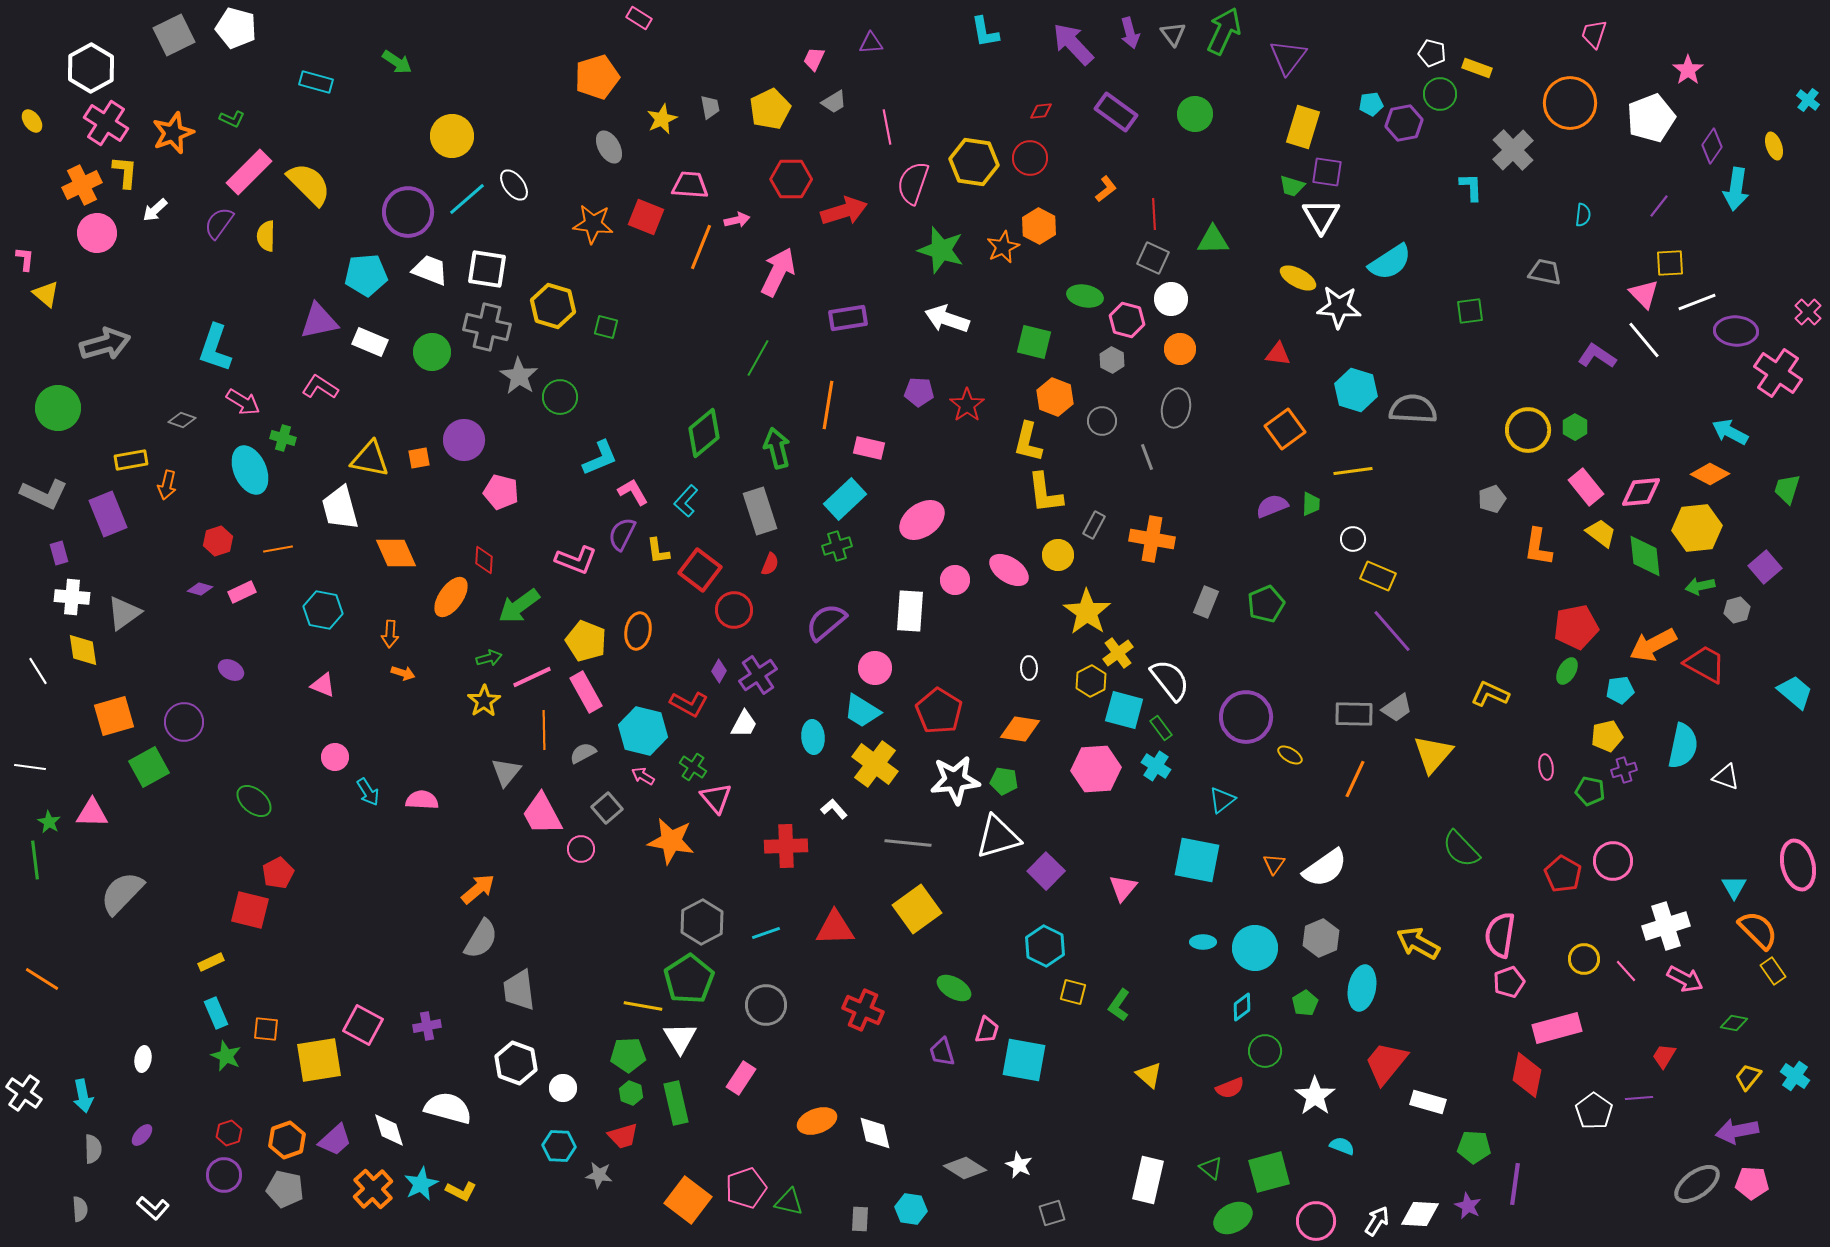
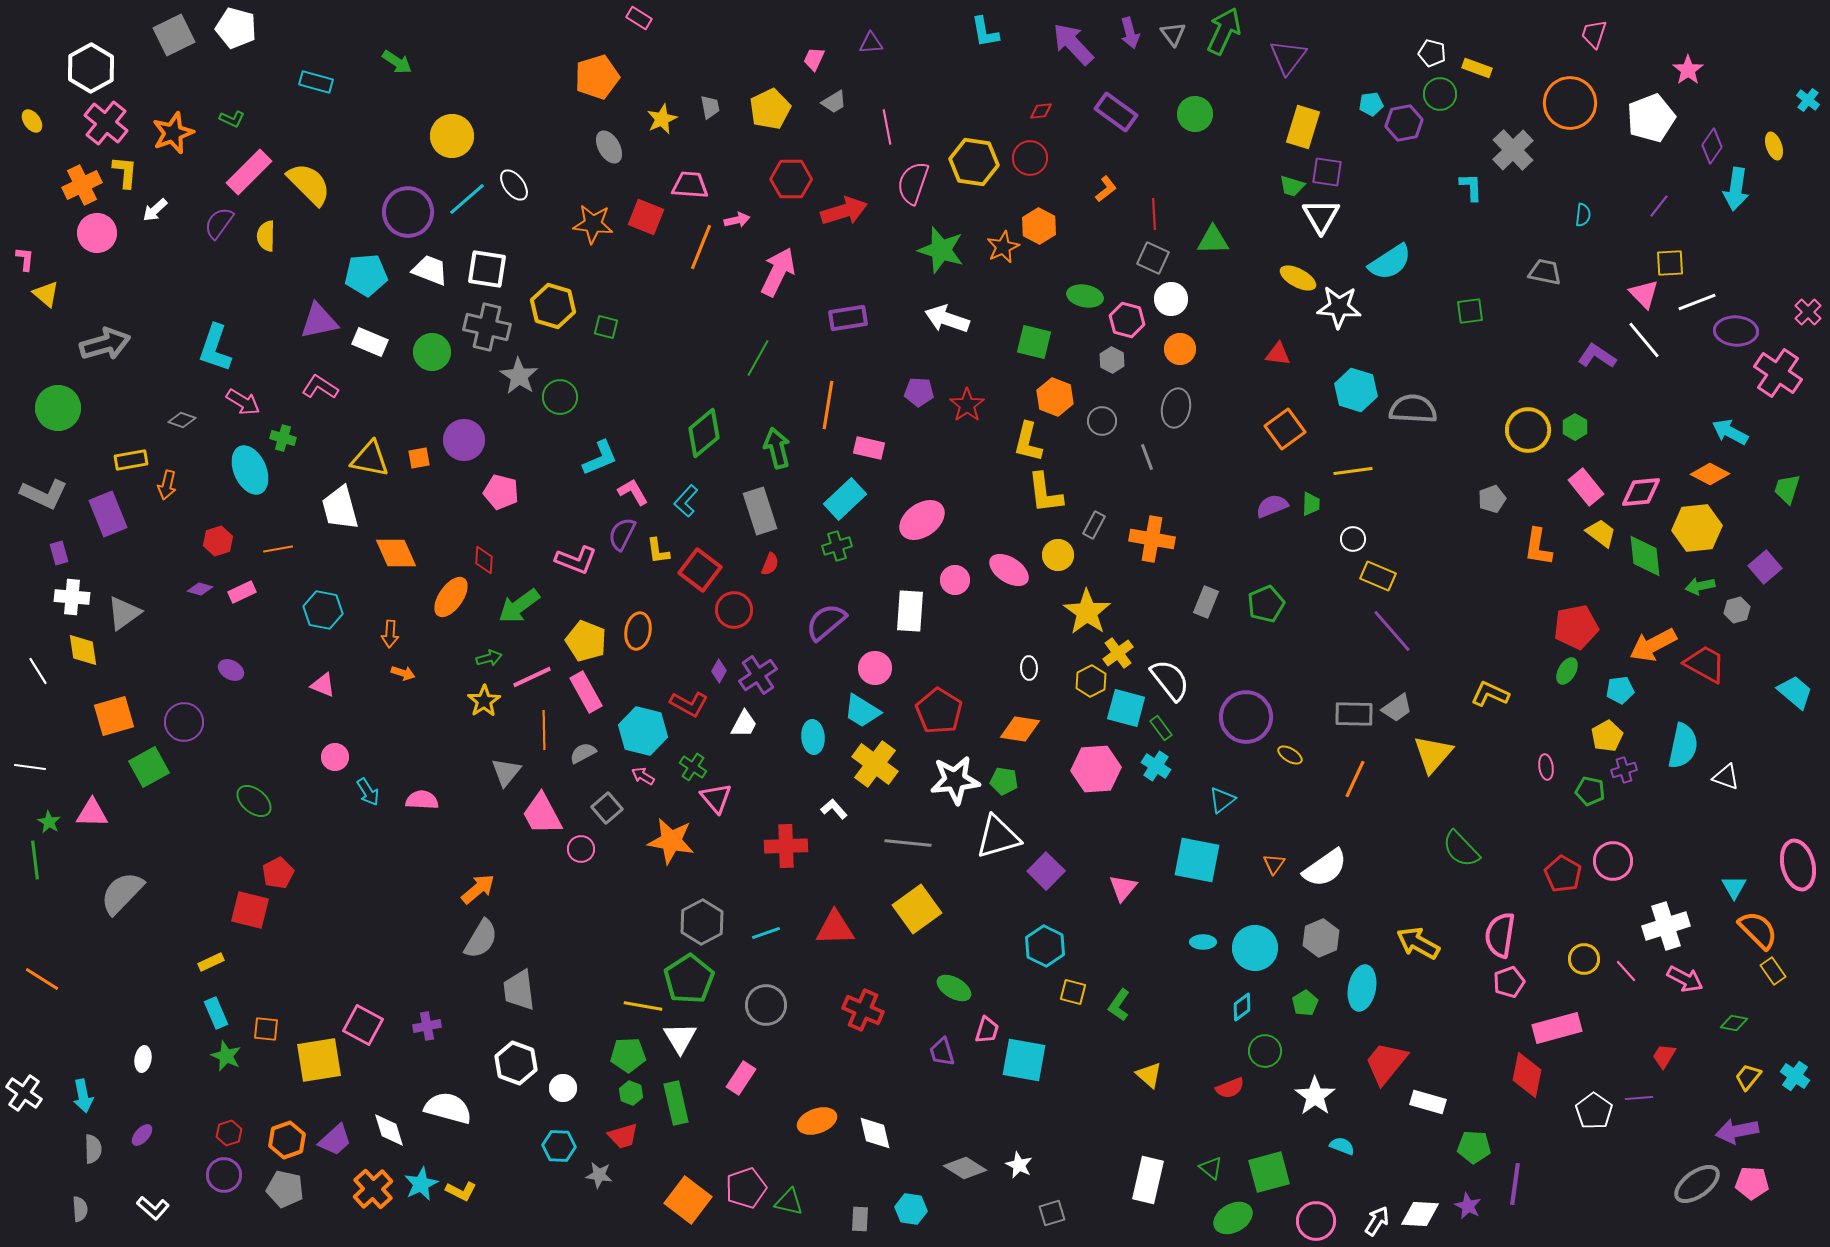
pink cross at (106, 123): rotated 6 degrees clockwise
cyan square at (1124, 710): moved 2 px right, 2 px up
yellow pentagon at (1607, 736): rotated 16 degrees counterclockwise
